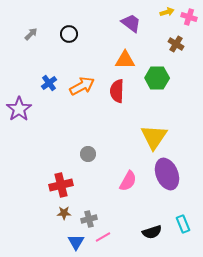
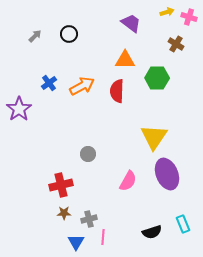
gray arrow: moved 4 px right, 2 px down
pink line: rotated 56 degrees counterclockwise
